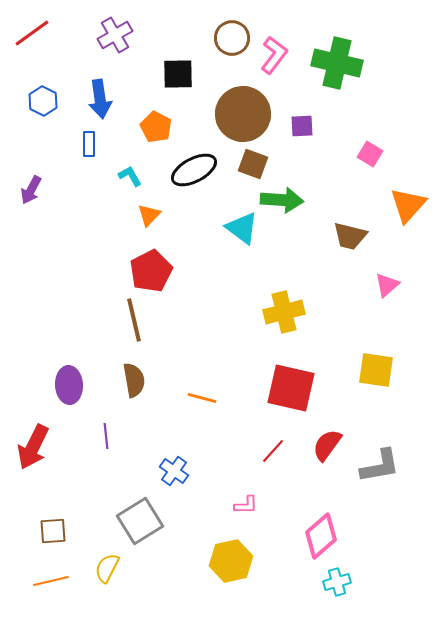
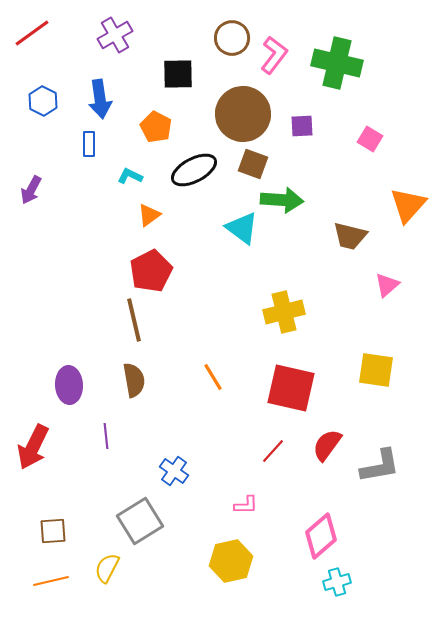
pink square at (370, 154): moved 15 px up
cyan L-shape at (130, 176): rotated 35 degrees counterclockwise
orange triangle at (149, 215): rotated 10 degrees clockwise
orange line at (202, 398): moved 11 px right, 21 px up; rotated 44 degrees clockwise
